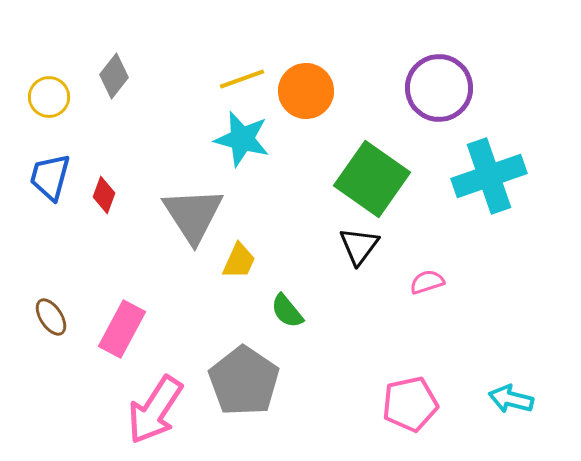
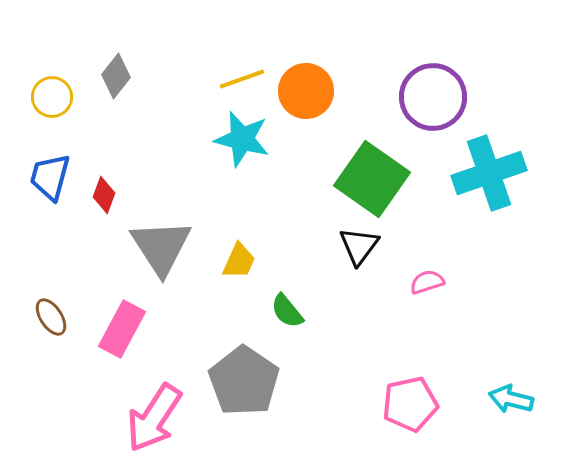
gray diamond: moved 2 px right
purple circle: moved 6 px left, 9 px down
yellow circle: moved 3 px right
cyan cross: moved 3 px up
gray triangle: moved 32 px left, 32 px down
pink arrow: moved 1 px left, 8 px down
